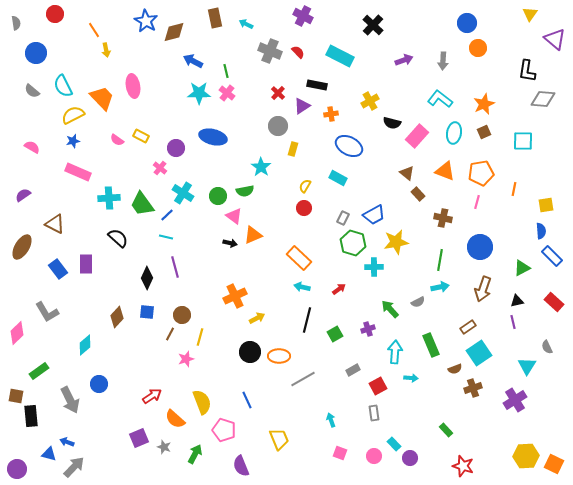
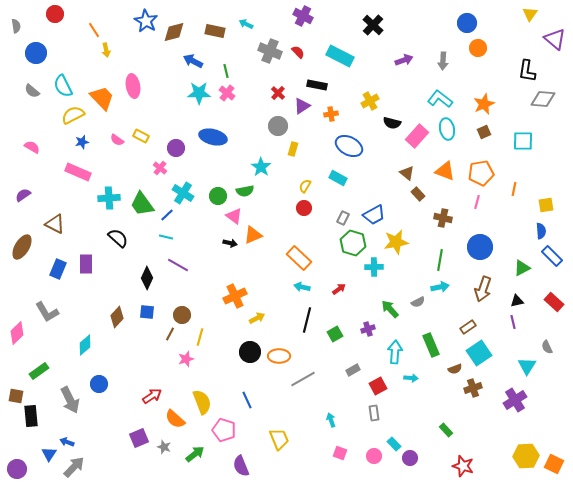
brown rectangle at (215, 18): moved 13 px down; rotated 66 degrees counterclockwise
gray semicircle at (16, 23): moved 3 px down
cyan ellipse at (454, 133): moved 7 px left, 4 px up; rotated 20 degrees counterclockwise
blue star at (73, 141): moved 9 px right, 1 px down
purple line at (175, 267): moved 3 px right, 2 px up; rotated 45 degrees counterclockwise
blue rectangle at (58, 269): rotated 60 degrees clockwise
blue triangle at (49, 454): rotated 49 degrees clockwise
green arrow at (195, 454): rotated 24 degrees clockwise
